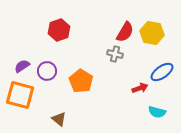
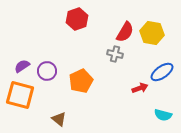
red hexagon: moved 18 px right, 11 px up
orange pentagon: rotated 15 degrees clockwise
cyan semicircle: moved 6 px right, 3 px down
